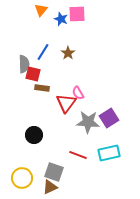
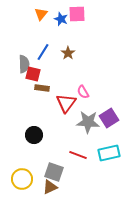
orange triangle: moved 4 px down
pink semicircle: moved 5 px right, 1 px up
yellow circle: moved 1 px down
